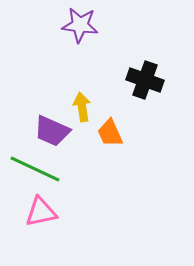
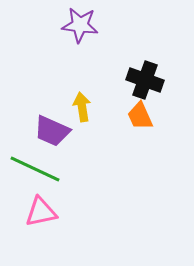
orange trapezoid: moved 30 px right, 17 px up
